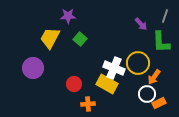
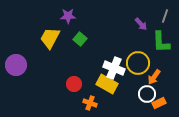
purple circle: moved 17 px left, 3 px up
orange cross: moved 2 px right, 1 px up; rotated 24 degrees clockwise
